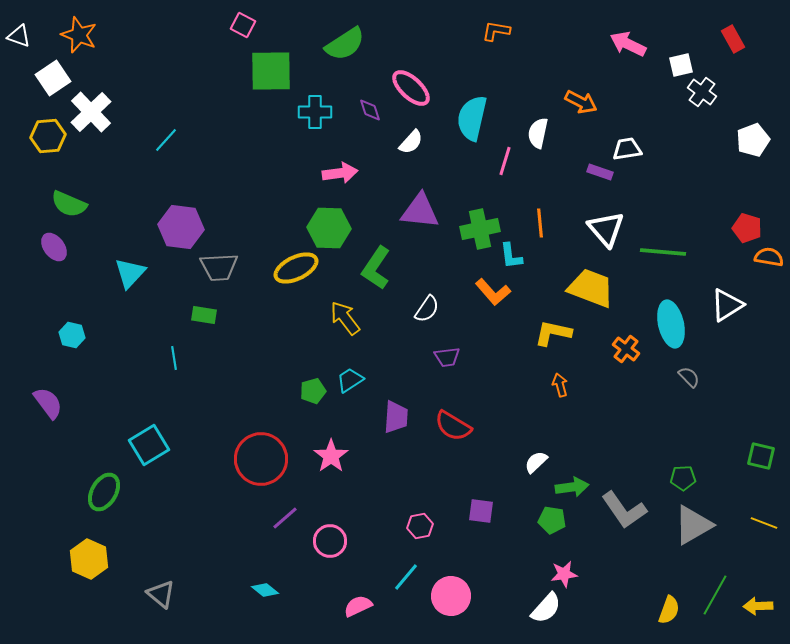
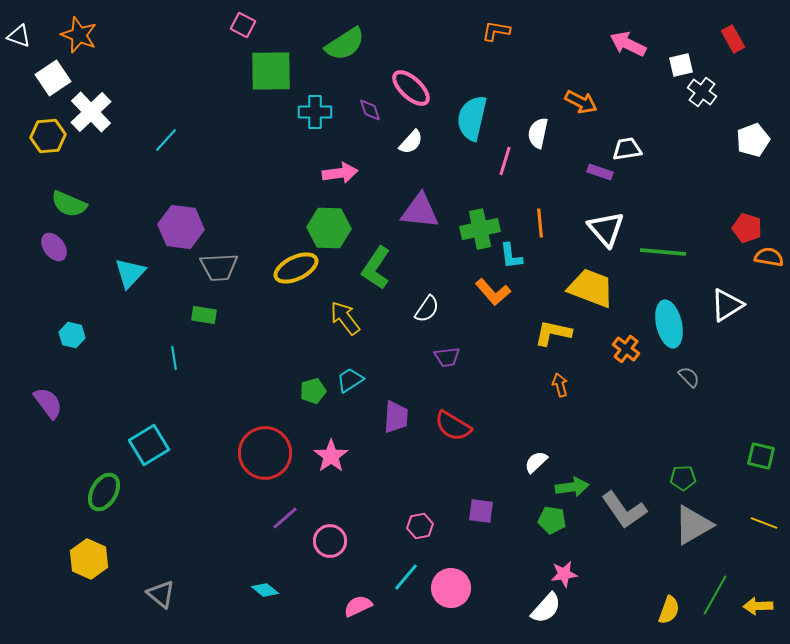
cyan ellipse at (671, 324): moved 2 px left
red circle at (261, 459): moved 4 px right, 6 px up
pink circle at (451, 596): moved 8 px up
